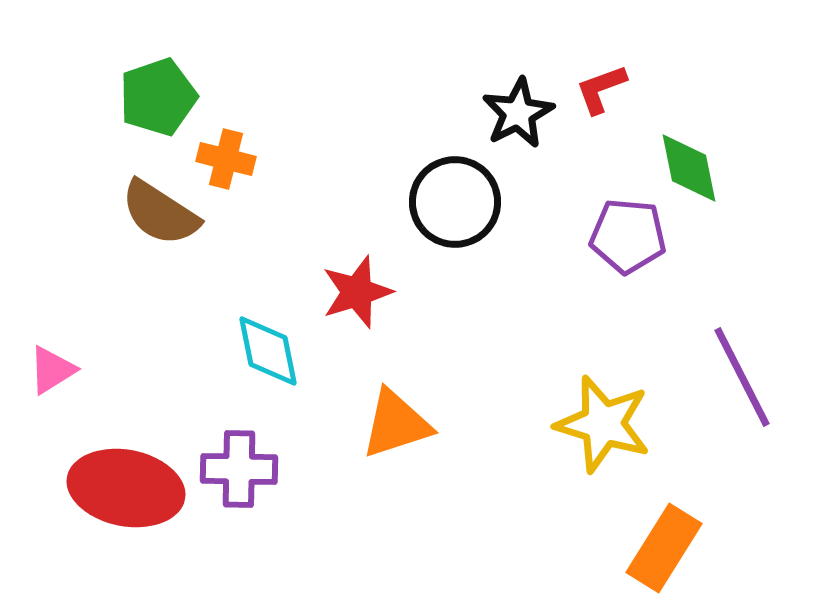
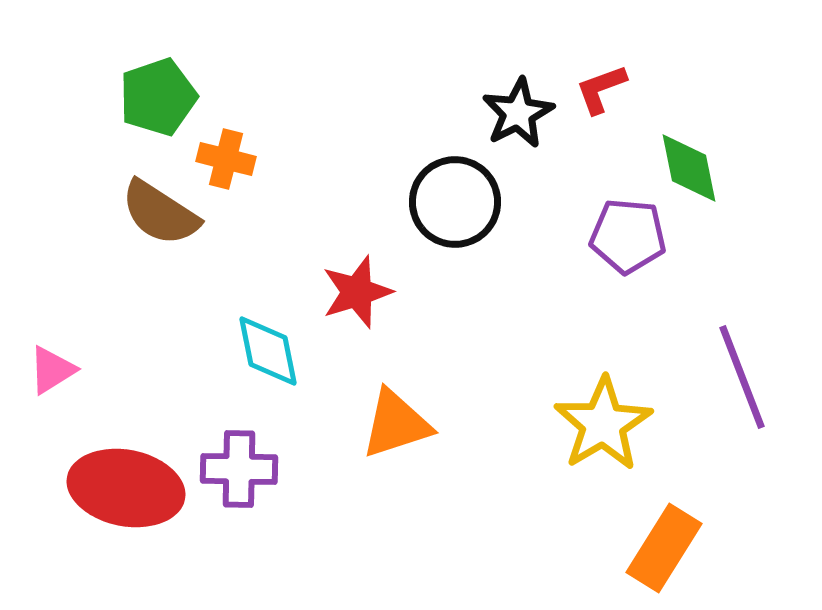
purple line: rotated 6 degrees clockwise
yellow star: rotated 24 degrees clockwise
